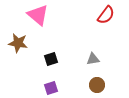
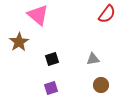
red semicircle: moved 1 px right, 1 px up
brown star: moved 1 px right, 1 px up; rotated 30 degrees clockwise
black square: moved 1 px right
brown circle: moved 4 px right
